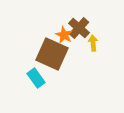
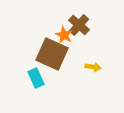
brown cross: moved 3 px up
yellow arrow: moved 24 px down; rotated 105 degrees clockwise
cyan rectangle: rotated 12 degrees clockwise
